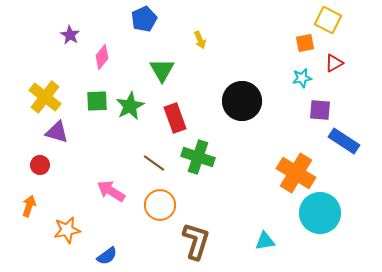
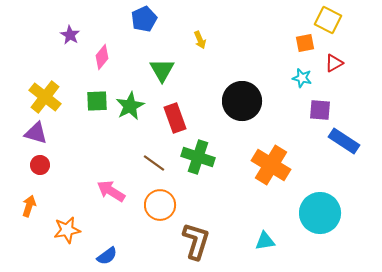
cyan star: rotated 24 degrees clockwise
purple triangle: moved 21 px left, 1 px down
orange cross: moved 25 px left, 8 px up
